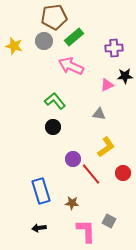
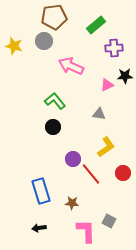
green rectangle: moved 22 px right, 12 px up
